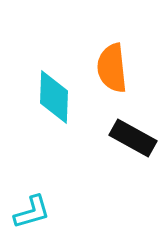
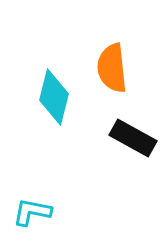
cyan diamond: rotated 12 degrees clockwise
cyan L-shape: rotated 153 degrees counterclockwise
